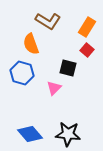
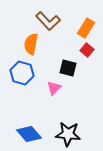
brown L-shape: rotated 15 degrees clockwise
orange rectangle: moved 1 px left, 1 px down
orange semicircle: rotated 30 degrees clockwise
blue diamond: moved 1 px left
